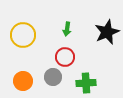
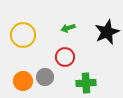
green arrow: moved 1 px right, 1 px up; rotated 64 degrees clockwise
gray circle: moved 8 px left
